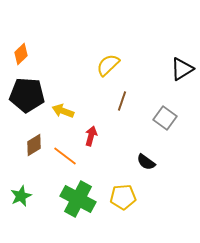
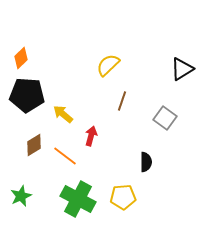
orange diamond: moved 4 px down
yellow arrow: moved 3 px down; rotated 20 degrees clockwise
black semicircle: rotated 126 degrees counterclockwise
